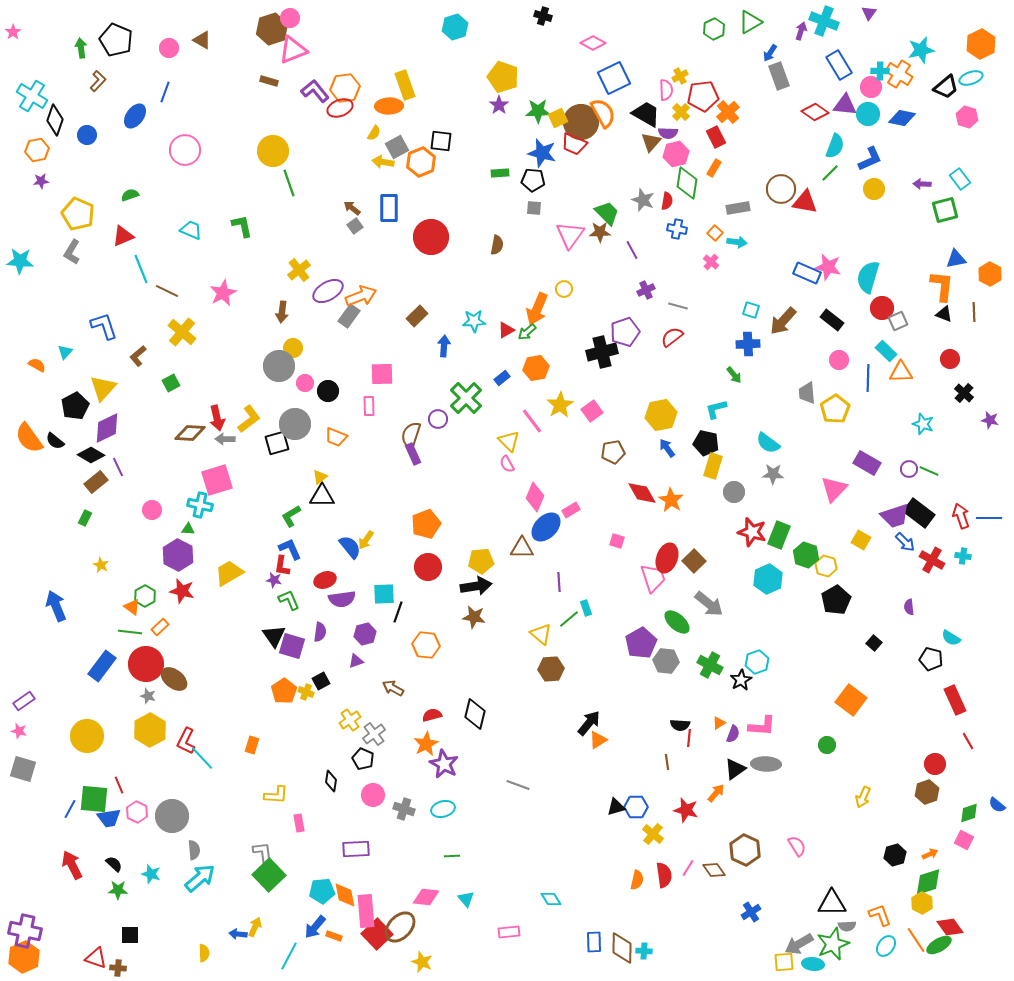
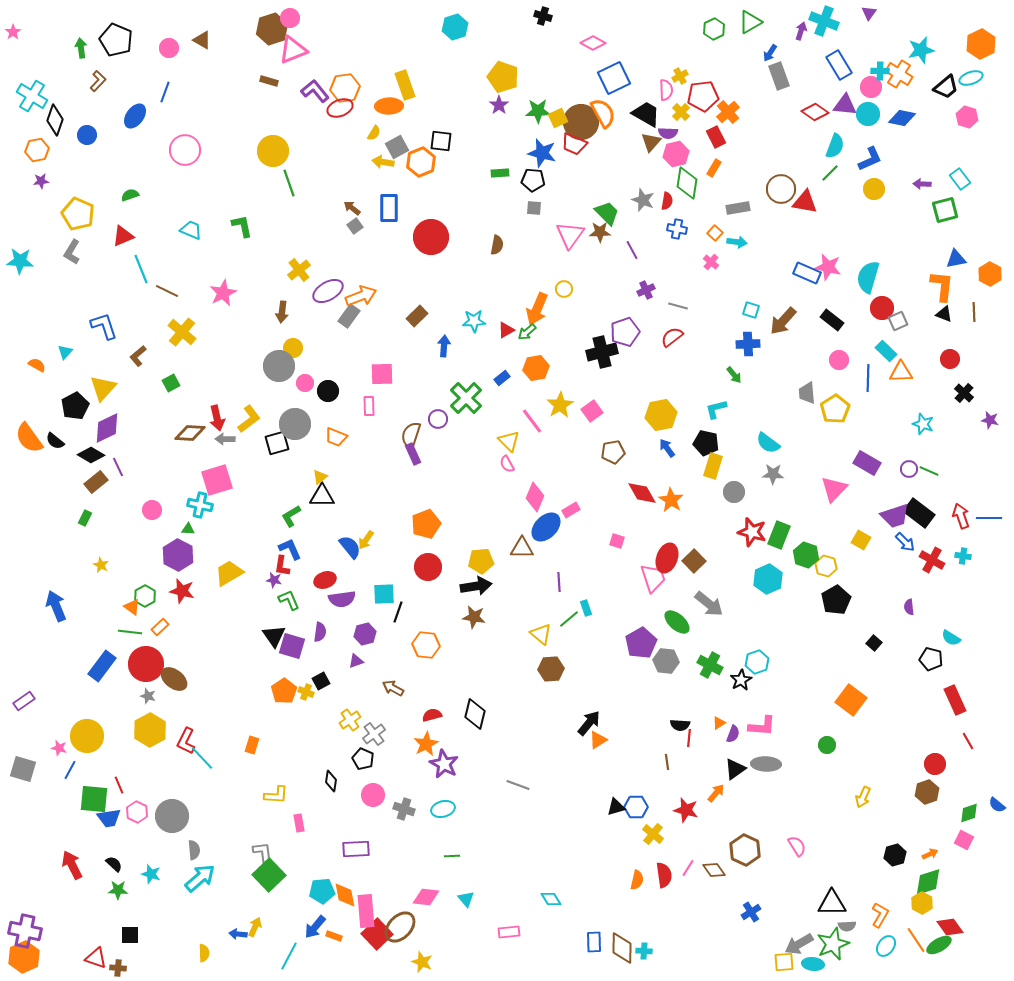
pink star at (19, 731): moved 40 px right, 17 px down
blue line at (70, 809): moved 39 px up
orange L-shape at (880, 915): rotated 50 degrees clockwise
